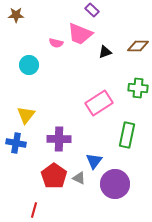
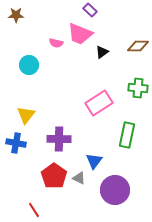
purple rectangle: moved 2 px left
black triangle: moved 3 px left; rotated 16 degrees counterclockwise
purple circle: moved 6 px down
red line: rotated 49 degrees counterclockwise
